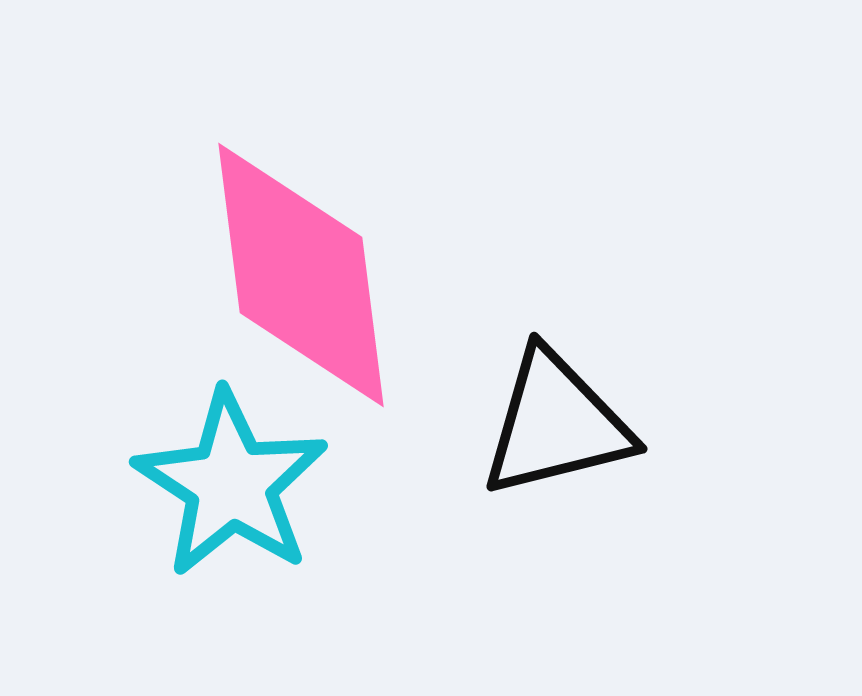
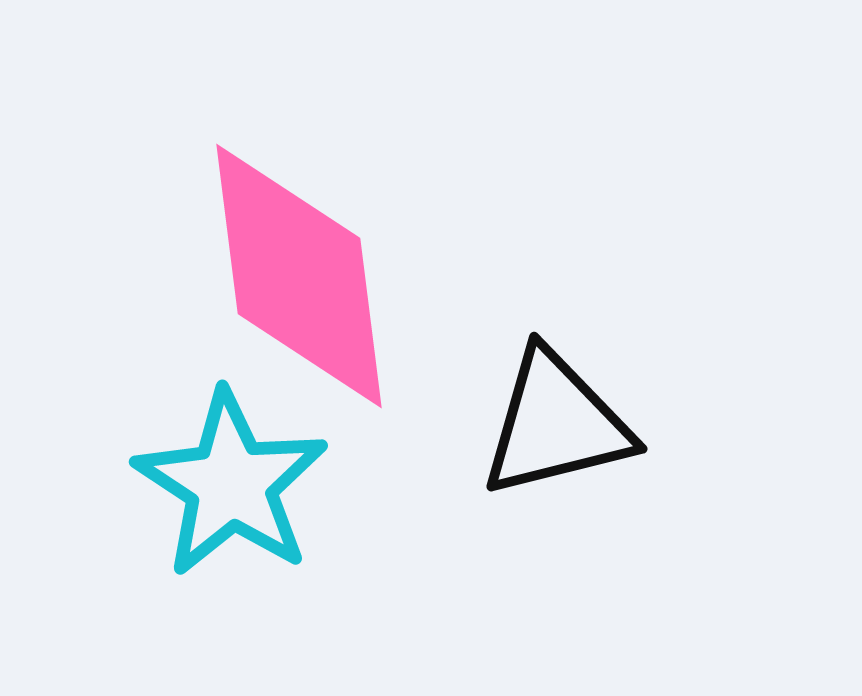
pink diamond: moved 2 px left, 1 px down
